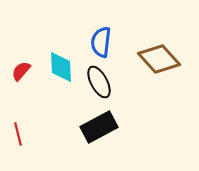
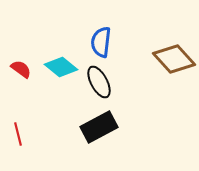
brown diamond: moved 15 px right
cyan diamond: rotated 48 degrees counterclockwise
red semicircle: moved 2 px up; rotated 85 degrees clockwise
